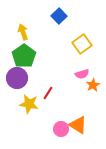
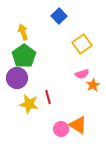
red line: moved 4 px down; rotated 48 degrees counterclockwise
